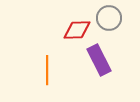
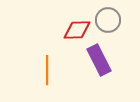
gray circle: moved 1 px left, 2 px down
